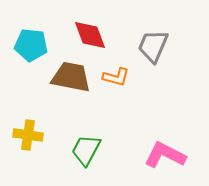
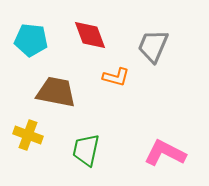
cyan pentagon: moved 5 px up
brown trapezoid: moved 15 px left, 15 px down
yellow cross: rotated 12 degrees clockwise
green trapezoid: rotated 16 degrees counterclockwise
pink L-shape: moved 2 px up
